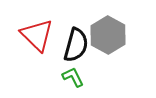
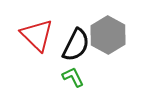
black semicircle: rotated 12 degrees clockwise
